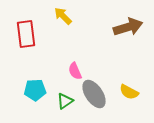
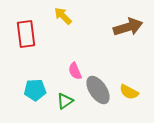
gray ellipse: moved 4 px right, 4 px up
